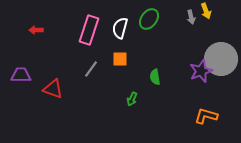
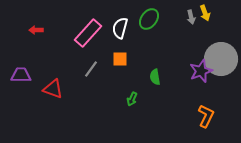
yellow arrow: moved 1 px left, 2 px down
pink rectangle: moved 1 px left, 3 px down; rotated 24 degrees clockwise
orange L-shape: rotated 100 degrees clockwise
